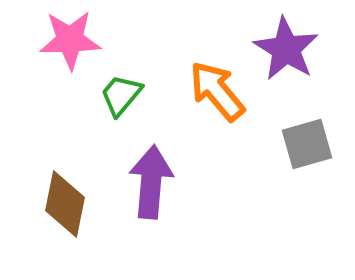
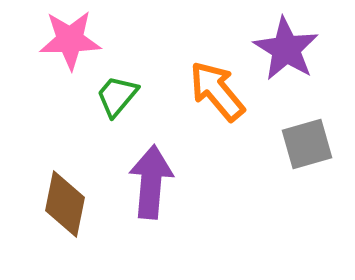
green trapezoid: moved 4 px left, 1 px down
